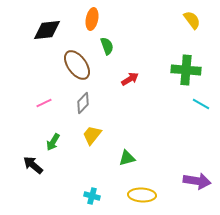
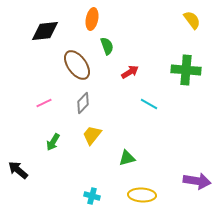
black diamond: moved 2 px left, 1 px down
red arrow: moved 7 px up
cyan line: moved 52 px left
black arrow: moved 15 px left, 5 px down
